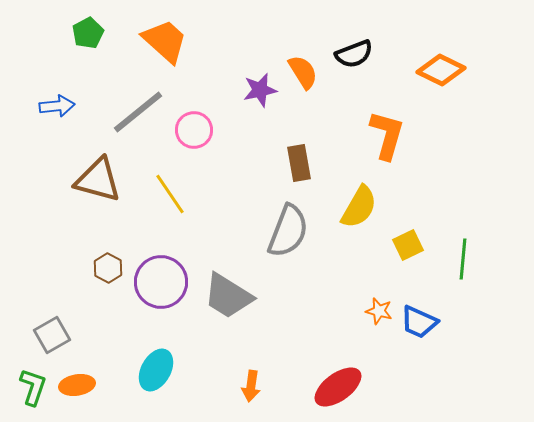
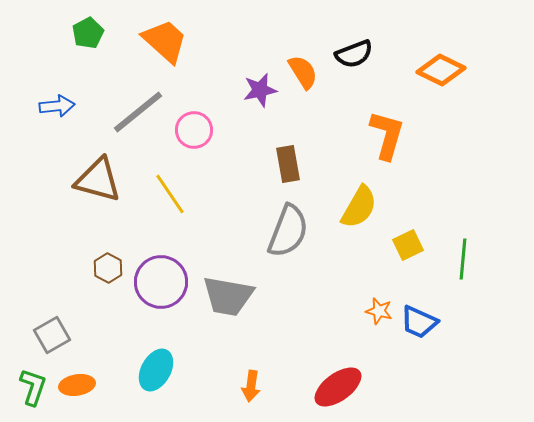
brown rectangle: moved 11 px left, 1 px down
gray trapezoid: rotated 22 degrees counterclockwise
